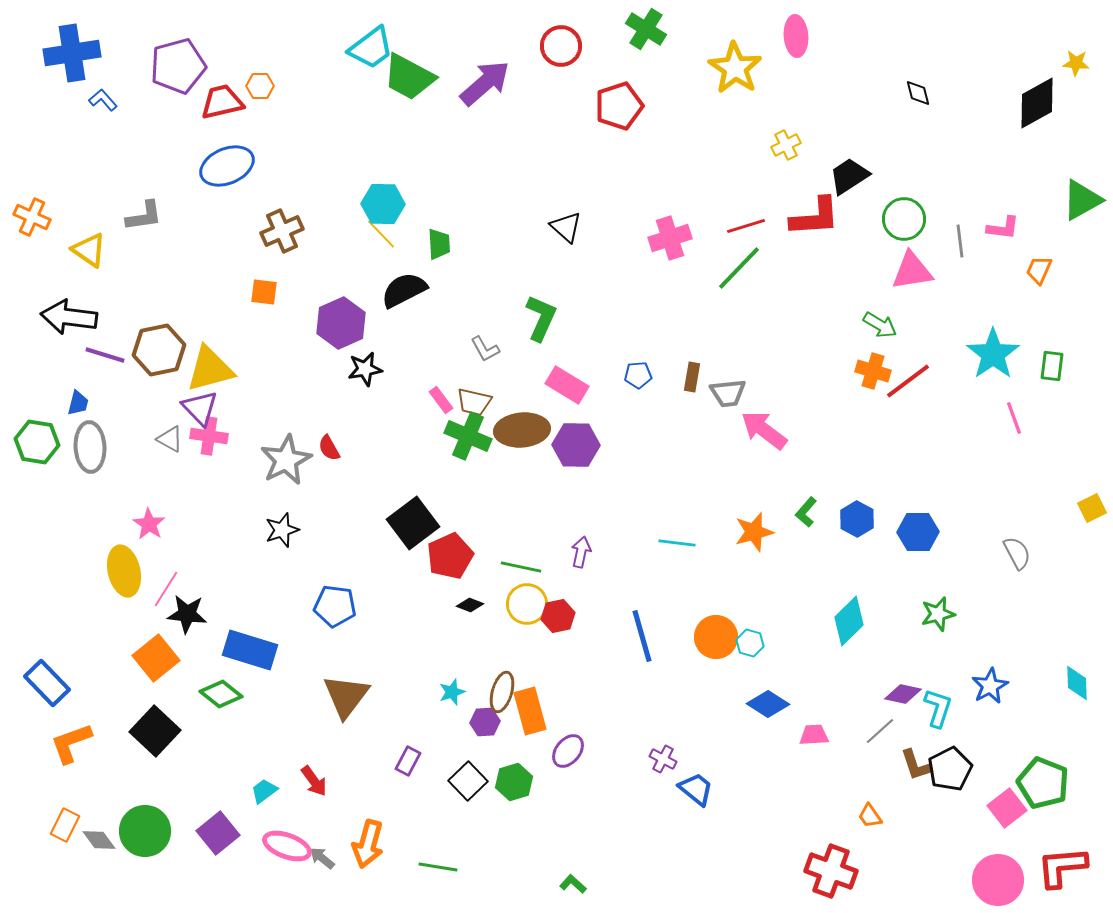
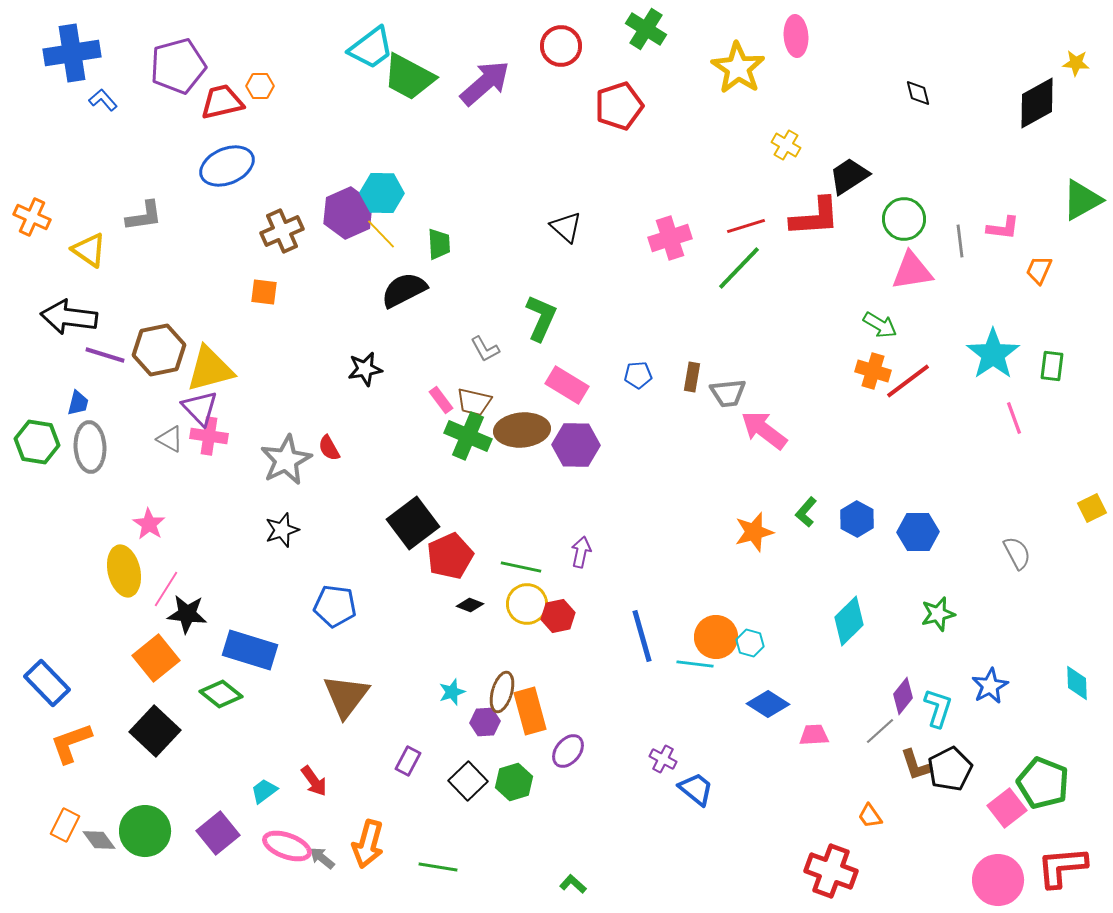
yellow star at (735, 68): moved 3 px right
yellow cross at (786, 145): rotated 32 degrees counterclockwise
cyan hexagon at (383, 204): moved 1 px left, 11 px up
purple hexagon at (341, 323): moved 7 px right, 110 px up
cyan line at (677, 543): moved 18 px right, 121 px down
purple diamond at (903, 694): moved 2 px down; rotated 63 degrees counterclockwise
